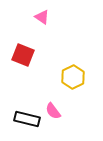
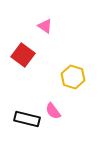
pink triangle: moved 3 px right, 9 px down
red square: rotated 15 degrees clockwise
yellow hexagon: rotated 15 degrees counterclockwise
